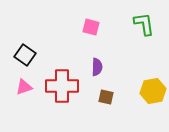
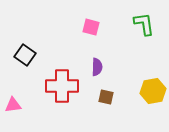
pink triangle: moved 11 px left, 18 px down; rotated 12 degrees clockwise
